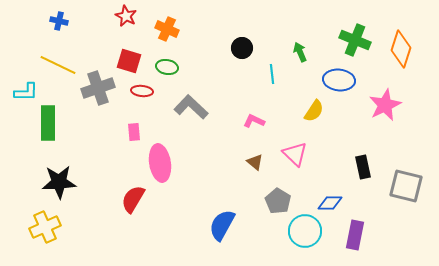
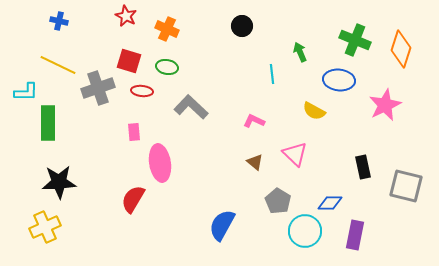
black circle: moved 22 px up
yellow semicircle: rotated 85 degrees clockwise
